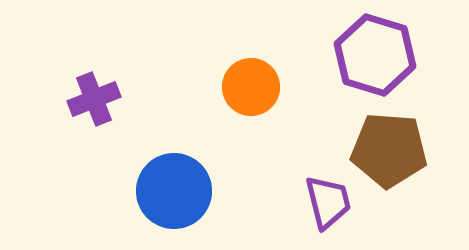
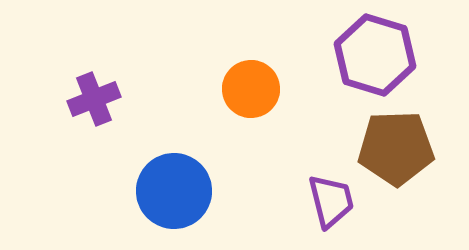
orange circle: moved 2 px down
brown pentagon: moved 7 px right, 2 px up; rotated 6 degrees counterclockwise
purple trapezoid: moved 3 px right, 1 px up
